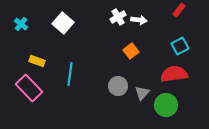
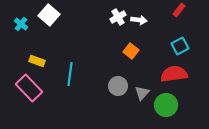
white square: moved 14 px left, 8 px up
orange square: rotated 14 degrees counterclockwise
